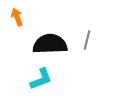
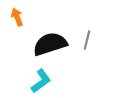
black semicircle: rotated 16 degrees counterclockwise
cyan L-shape: moved 2 px down; rotated 15 degrees counterclockwise
